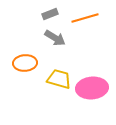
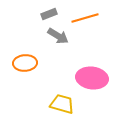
gray rectangle: moved 1 px left
gray arrow: moved 3 px right, 2 px up
yellow trapezoid: moved 3 px right, 25 px down
pink ellipse: moved 10 px up; rotated 12 degrees clockwise
